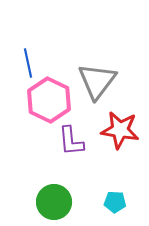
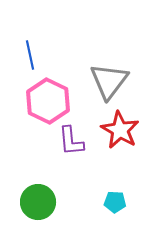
blue line: moved 2 px right, 8 px up
gray triangle: moved 12 px right
pink hexagon: moved 1 px left, 1 px down
red star: rotated 21 degrees clockwise
green circle: moved 16 px left
